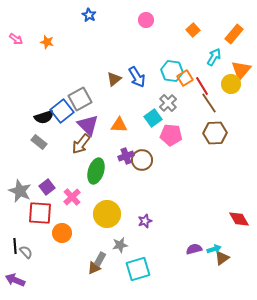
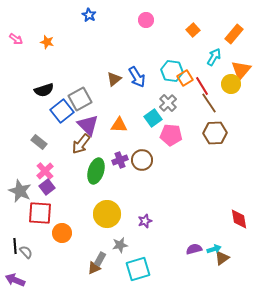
black semicircle at (44, 117): moved 27 px up
purple cross at (126, 156): moved 6 px left, 4 px down
pink cross at (72, 197): moved 27 px left, 26 px up
red diamond at (239, 219): rotated 20 degrees clockwise
